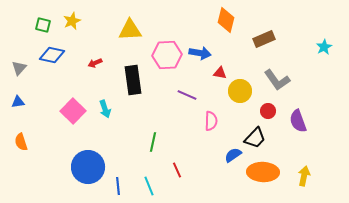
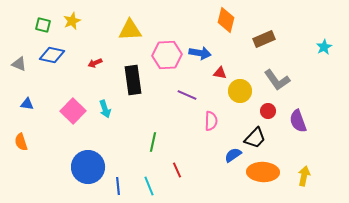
gray triangle: moved 4 px up; rotated 49 degrees counterclockwise
blue triangle: moved 9 px right, 2 px down; rotated 16 degrees clockwise
